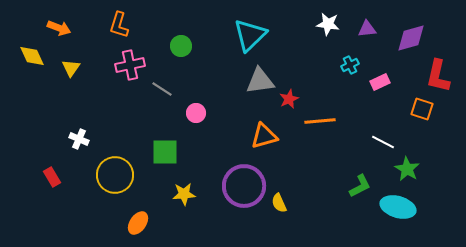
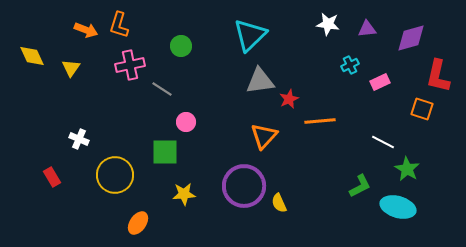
orange arrow: moved 27 px right, 2 px down
pink circle: moved 10 px left, 9 px down
orange triangle: rotated 32 degrees counterclockwise
